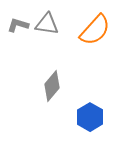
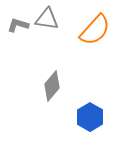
gray triangle: moved 5 px up
